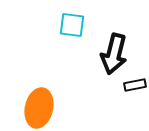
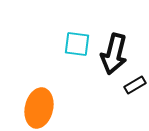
cyan square: moved 5 px right, 19 px down
black rectangle: rotated 20 degrees counterclockwise
